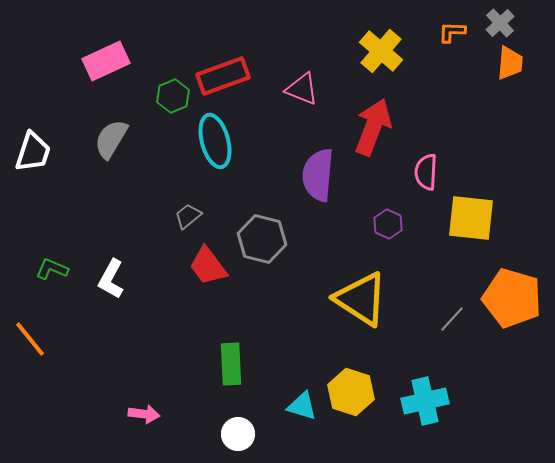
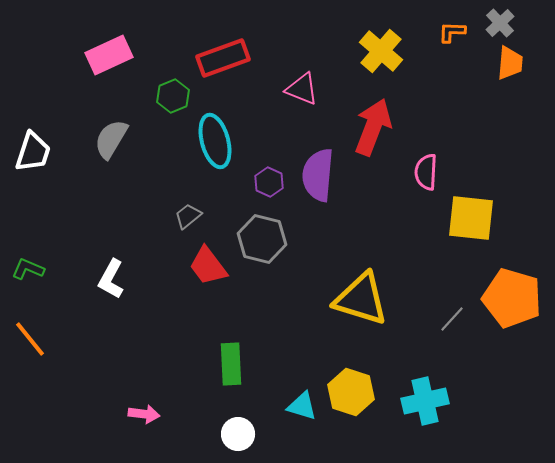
pink rectangle: moved 3 px right, 6 px up
red rectangle: moved 18 px up
purple hexagon: moved 119 px left, 42 px up
green L-shape: moved 24 px left
yellow triangle: rotated 16 degrees counterclockwise
